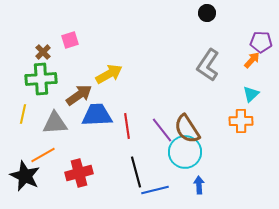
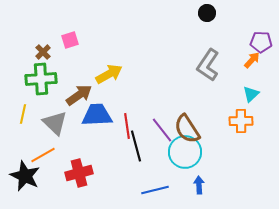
gray triangle: rotated 48 degrees clockwise
black line: moved 26 px up
